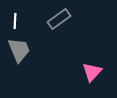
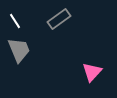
white line: rotated 35 degrees counterclockwise
